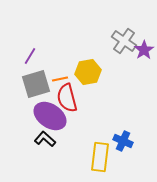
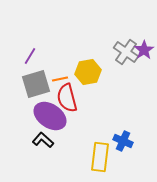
gray cross: moved 2 px right, 11 px down
black L-shape: moved 2 px left, 1 px down
